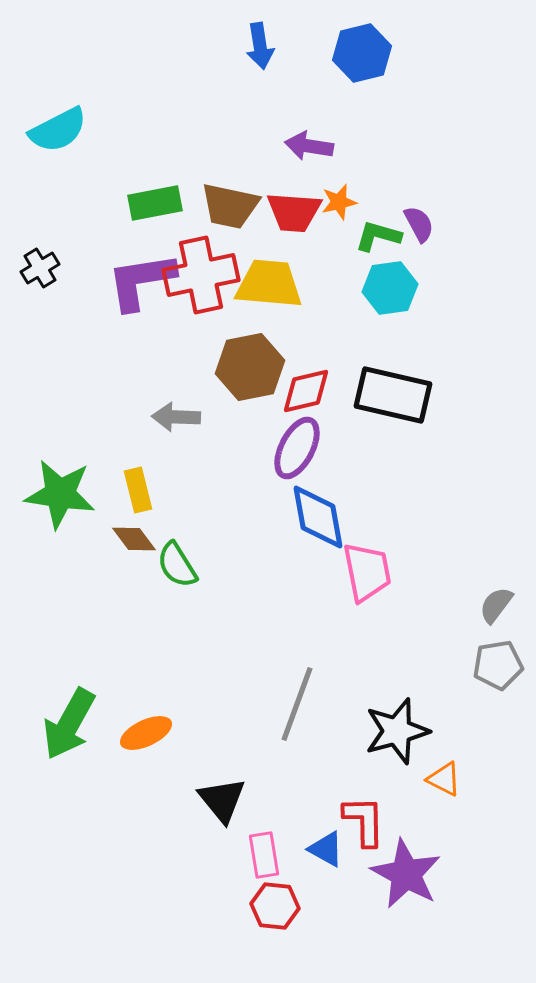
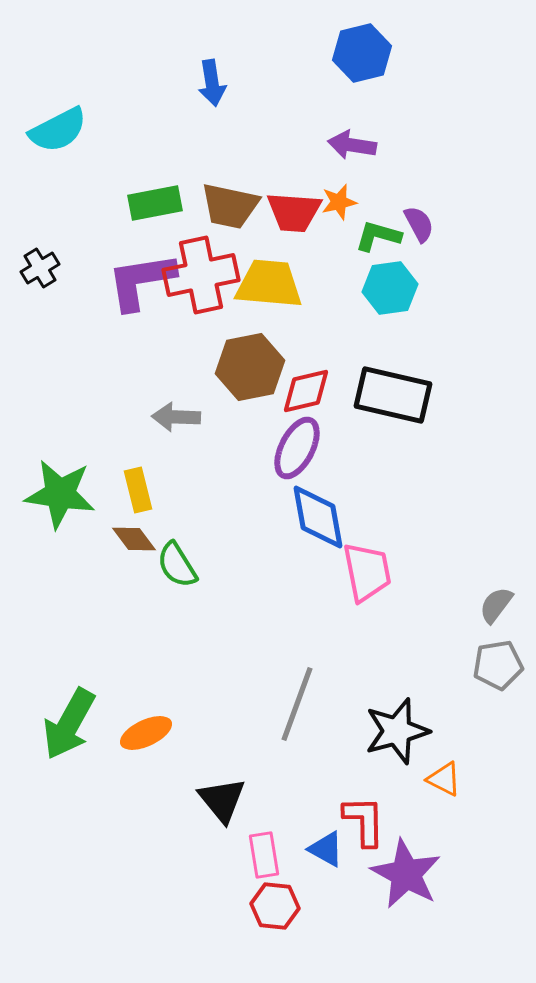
blue arrow: moved 48 px left, 37 px down
purple arrow: moved 43 px right, 1 px up
